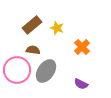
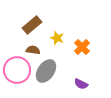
yellow star: moved 10 px down
